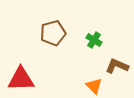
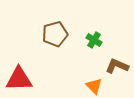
brown pentagon: moved 2 px right, 1 px down
red triangle: moved 2 px left
